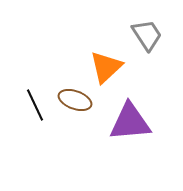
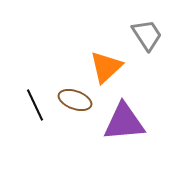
purple triangle: moved 6 px left
